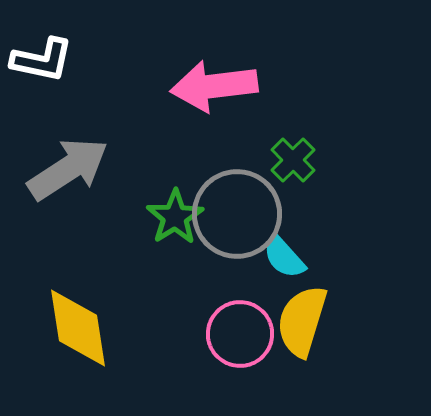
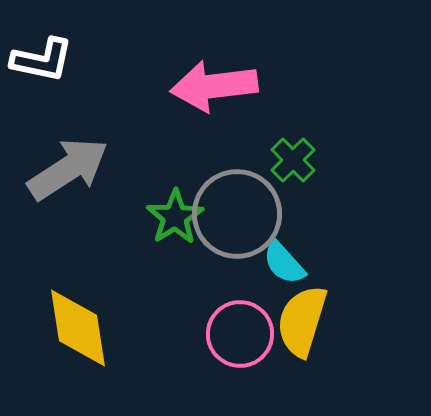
cyan semicircle: moved 6 px down
